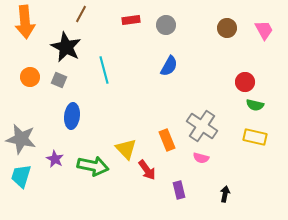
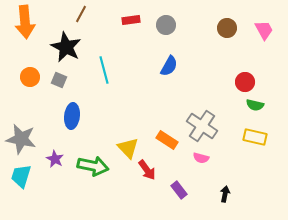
orange rectangle: rotated 35 degrees counterclockwise
yellow triangle: moved 2 px right, 1 px up
purple rectangle: rotated 24 degrees counterclockwise
